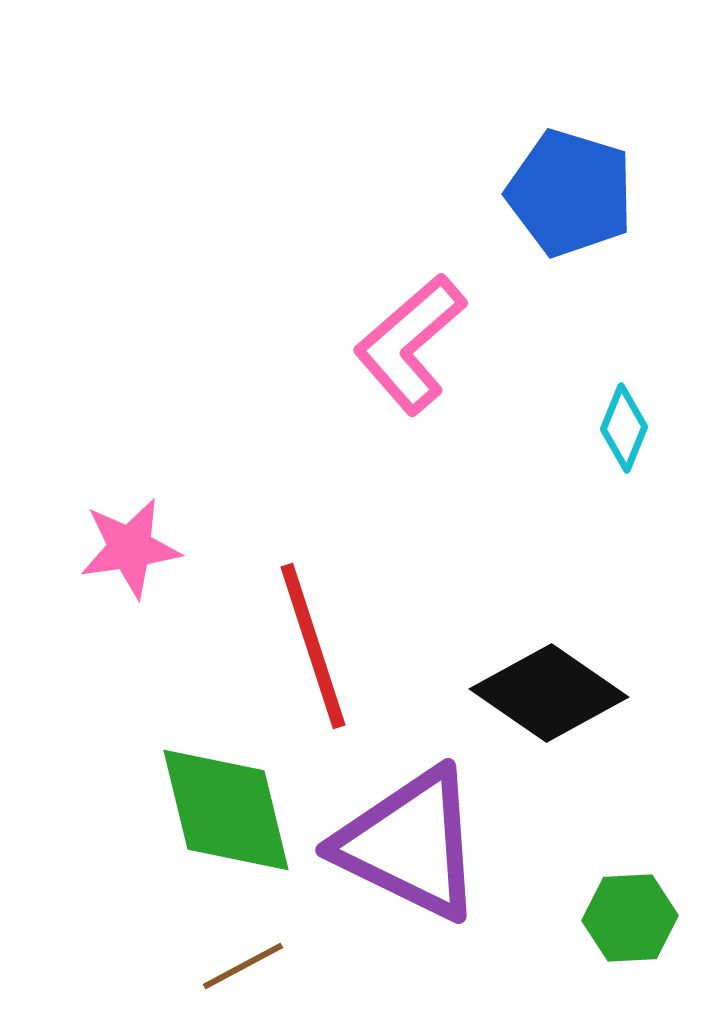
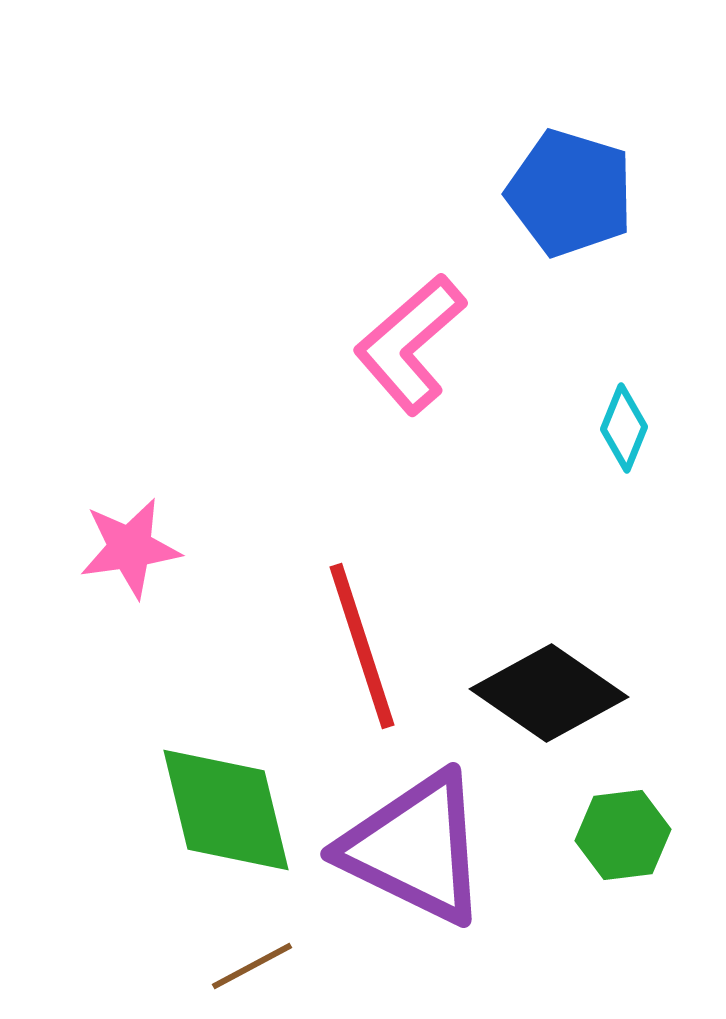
red line: moved 49 px right
purple triangle: moved 5 px right, 4 px down
green hexagon: moved 7 px left, 83 px up; rotated 4 degrees counterclockwise
brown line: moved 9 px right
